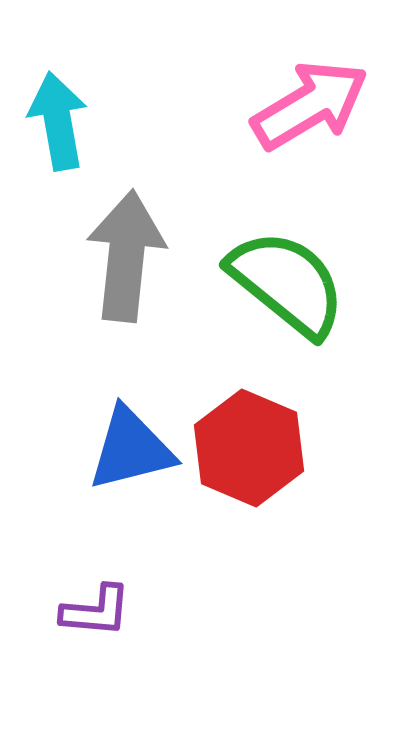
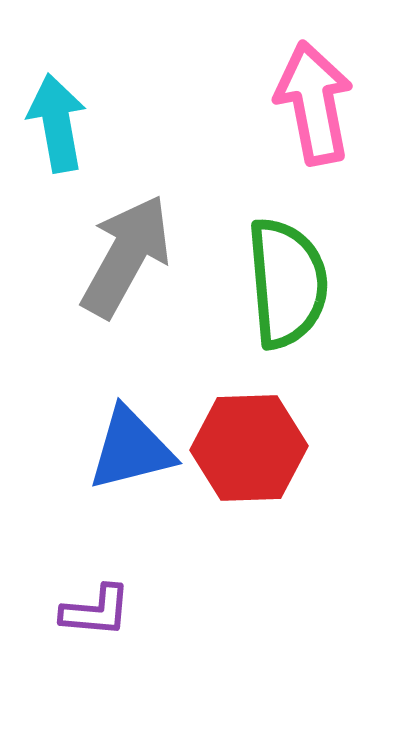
pink arrow: moved 4 px right, 2 px up; rotated 70 degrees counterclockwise
cyan arrow: moved 1 px left, 2 px down
gray arrow: rotated 23 degrees clockwise
green semicircle: rotated 46 degrees clockwise
red hexagon: rotated 25 degrees counterclockwise
